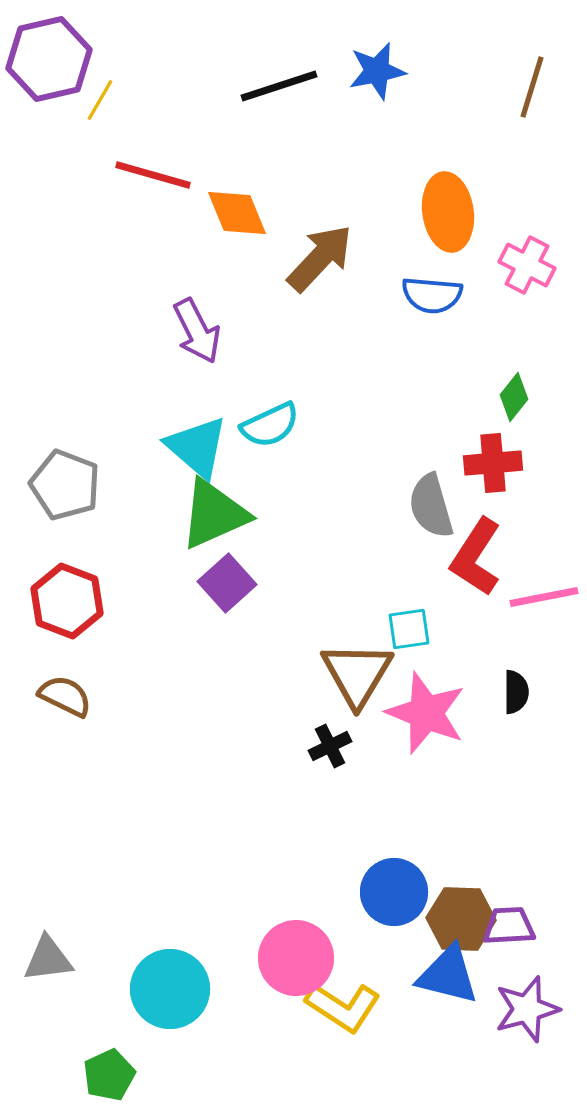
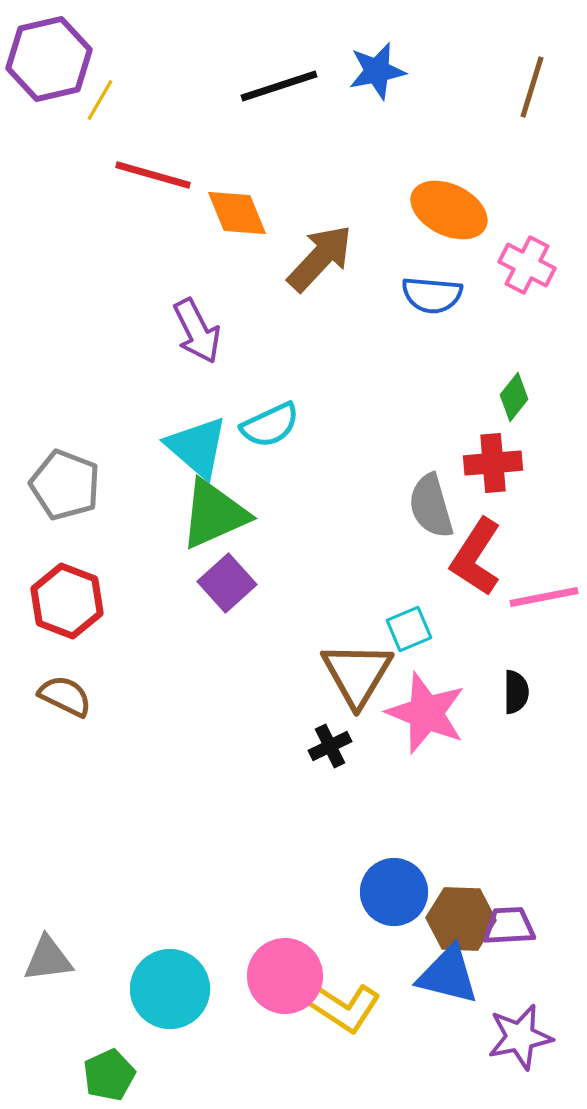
orange ellipse: moved 1 px right, 2 px up; rotated 56 degrees counterclockwise
cyan square: rotated 15 degrees counterclockwise
pink circle: moved 11 px left, 18 px down
purple star: moved 7 px left, 28 px down; rotated 4 degrees clockwise
